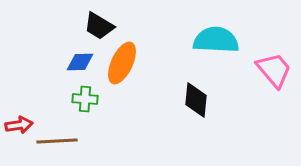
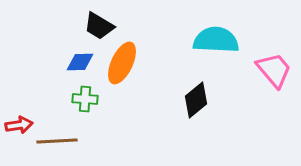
black diamond: rotated 45 degrees clockwise
